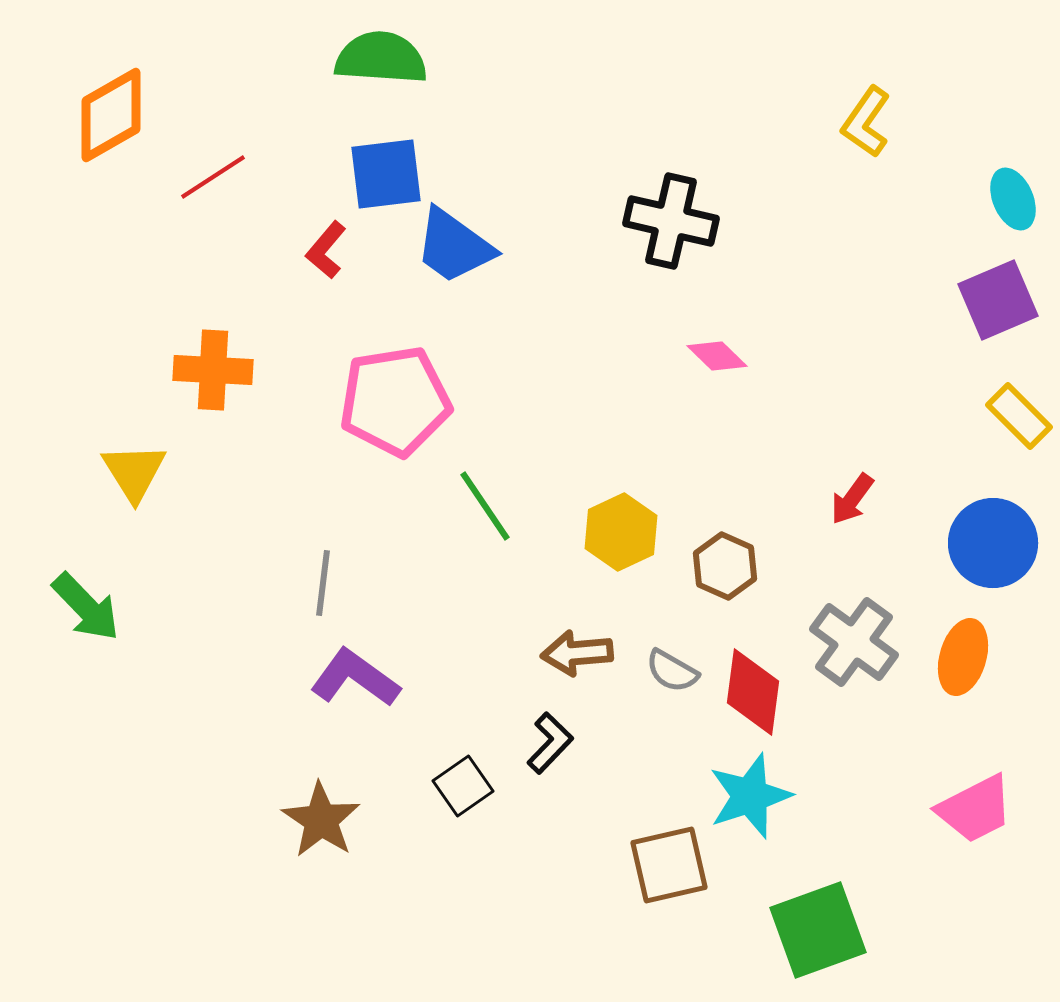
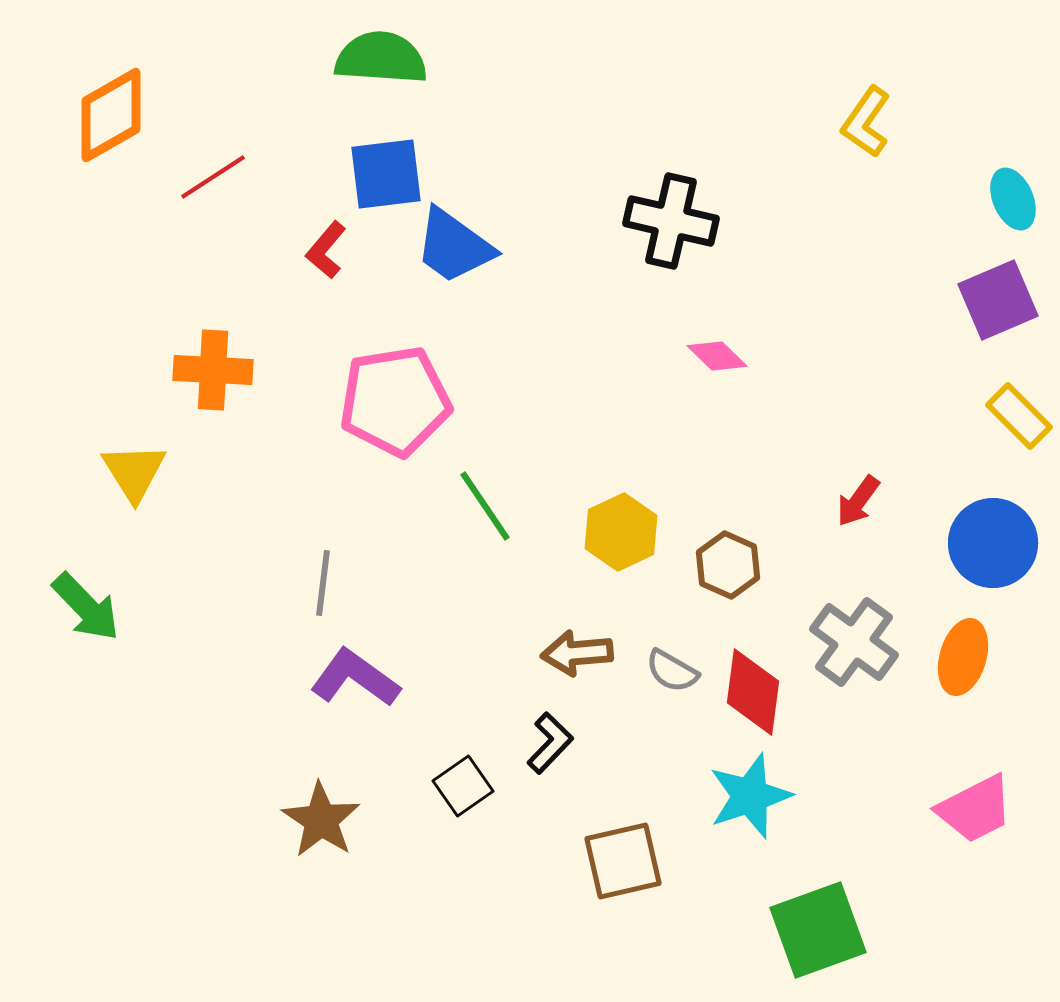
red arrow: moved 6 px right, 2 px down
brown hexagon: moved 3 px right, 1 px up
brown square: moved 46 px left, 4 px up
